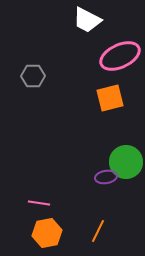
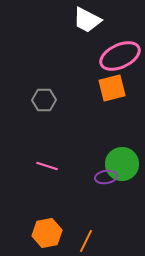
gray hexagon: moved 11 px right, 24 px down
orange square: moved 2 px right, 10 px up
green circle: moved 4 px left, 2 px down
pink line: moved 8 px right, 37 px up; rotated 10 degrees clockwise
orange line: moved 12 px left, 10 px down
